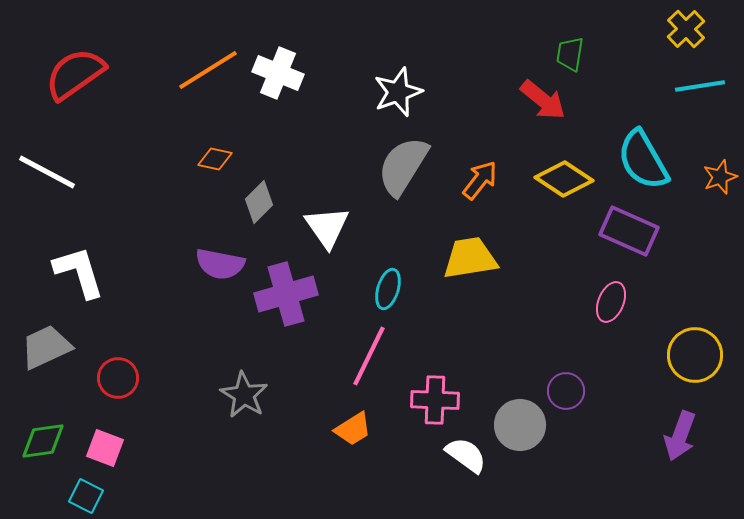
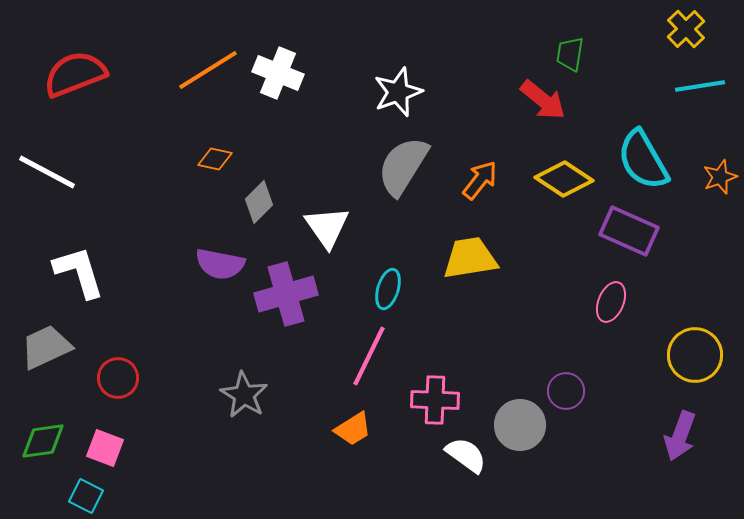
red semicircle: rotated 14 degrees clockwise
